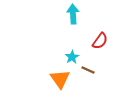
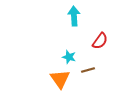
cyan arrow: moved 1 px right, 2 px down
cyan star: moved 3 px left; rotated 24 degrees counterclockwise
brown line: rotated 40 degrees counterclockwise
